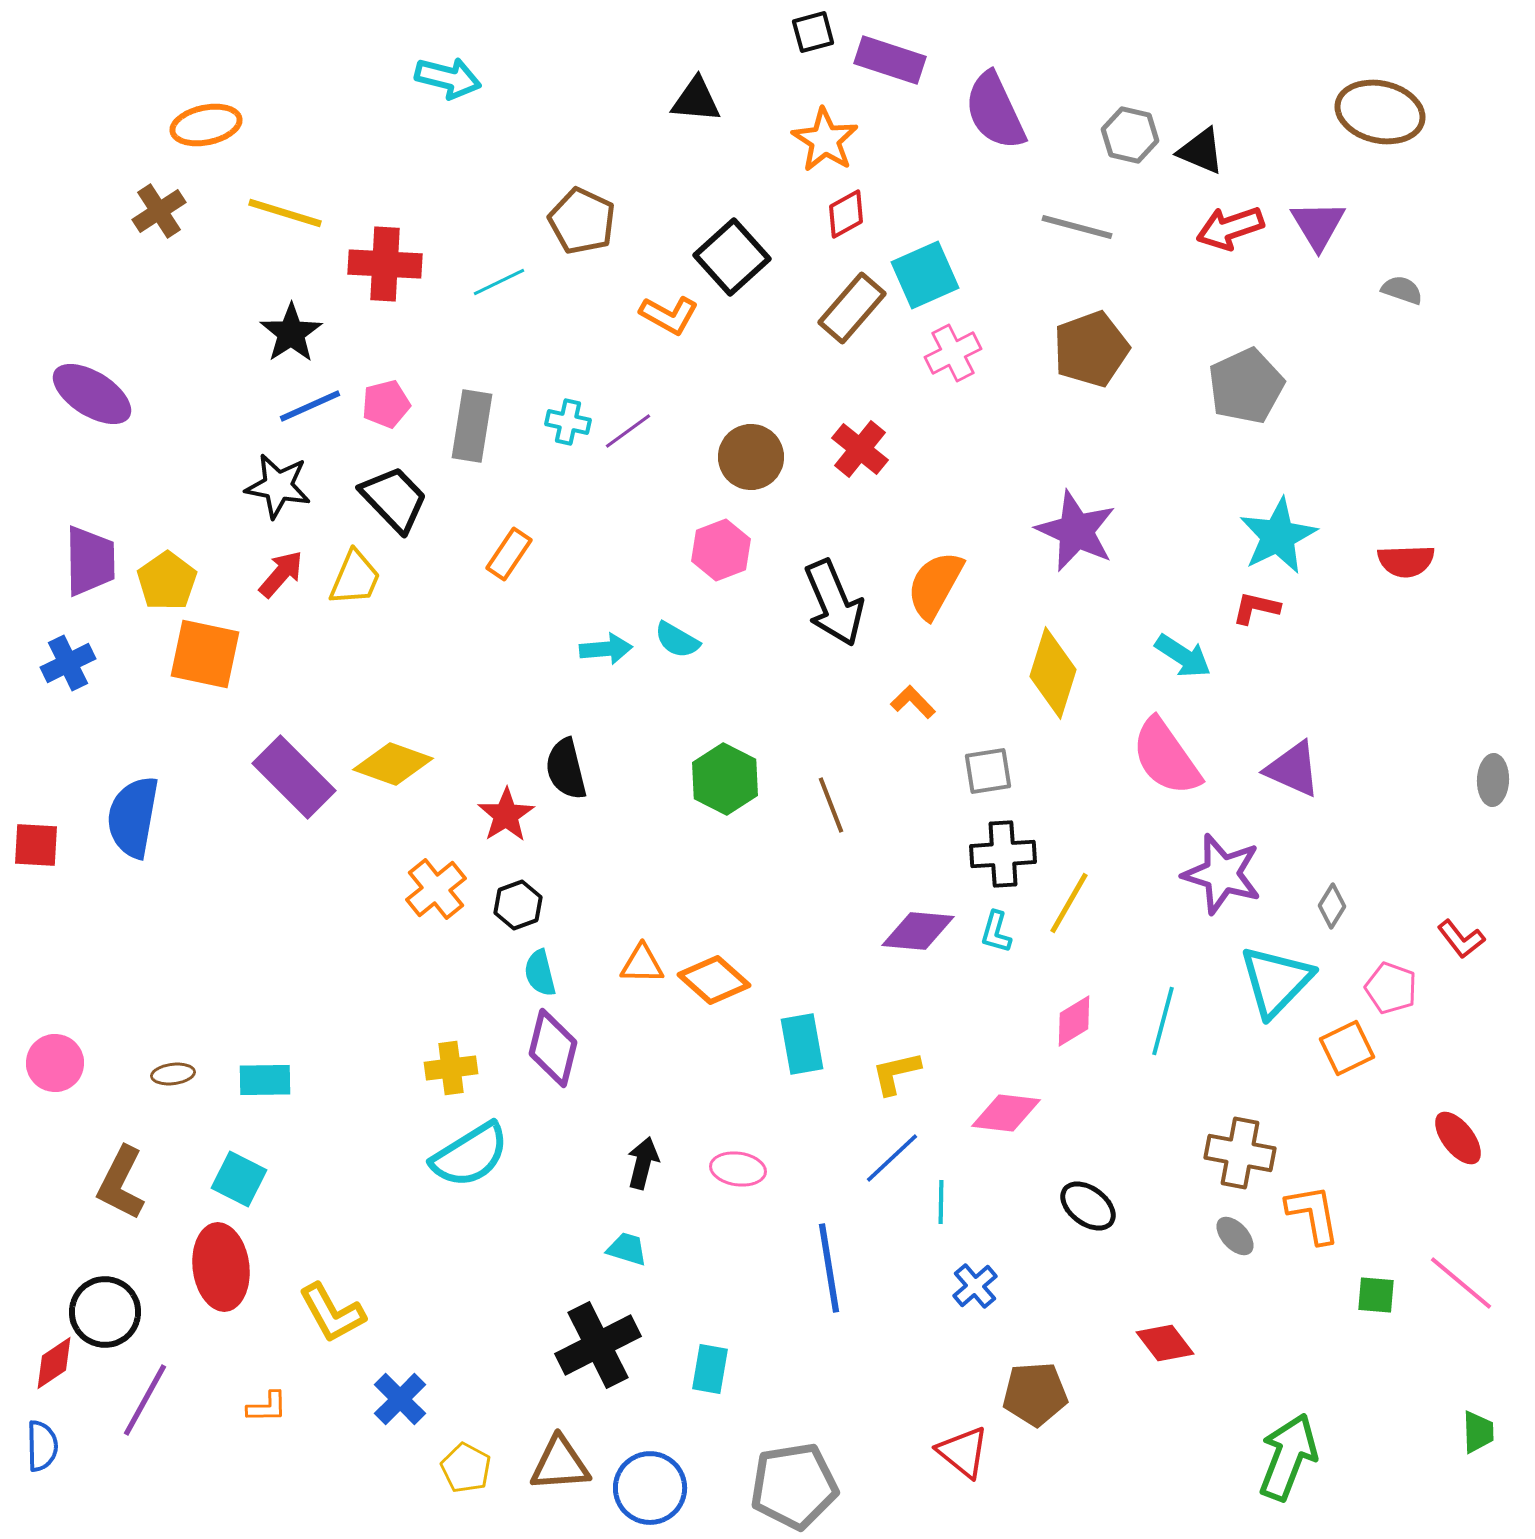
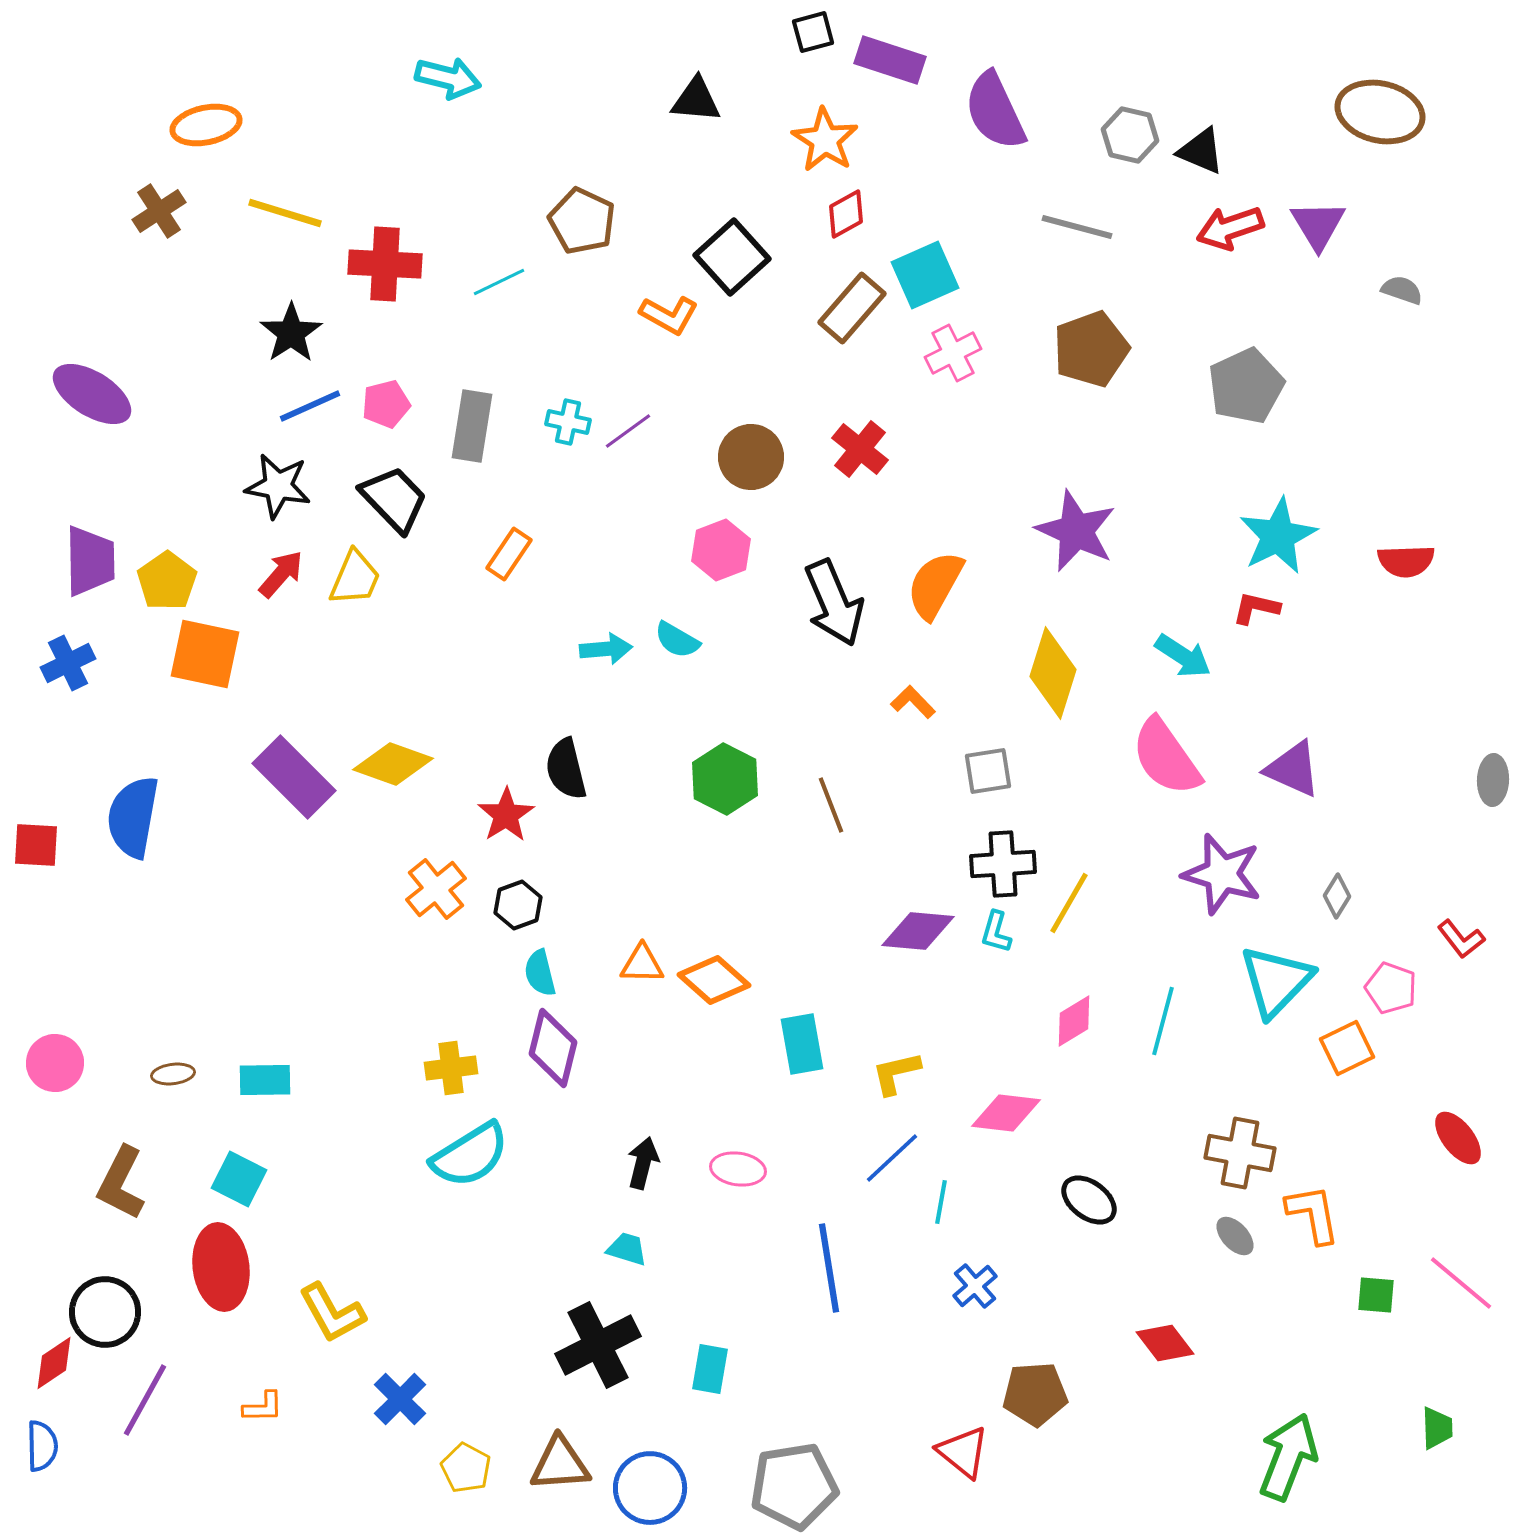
black cross at (1003, 854): moved 10 px down
gray diamond at (1332, 906): moved 5 px right, 10 px up
cyan line at (941, 1202): rotated 9 degrees clockwise
black ellipse at (1088, 1206): moved 1 px right, 6 px up
orange L-shape at (267, 1407): moved 4 px left
green trapezoid at (1478, 1432): moved 41 px left, 4 px up
